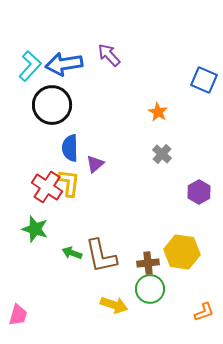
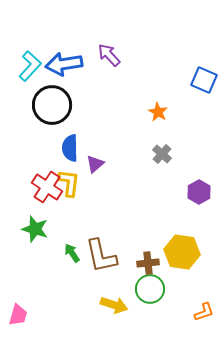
green arrow: rotated 36 degrees clockwise
